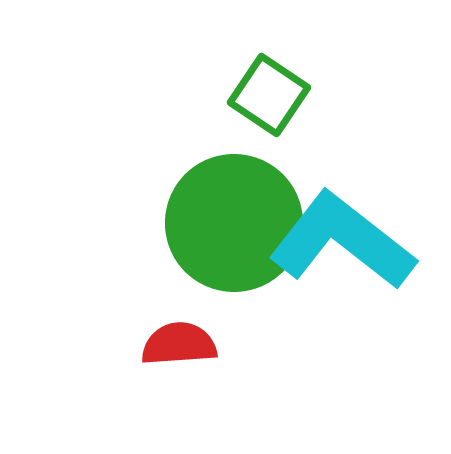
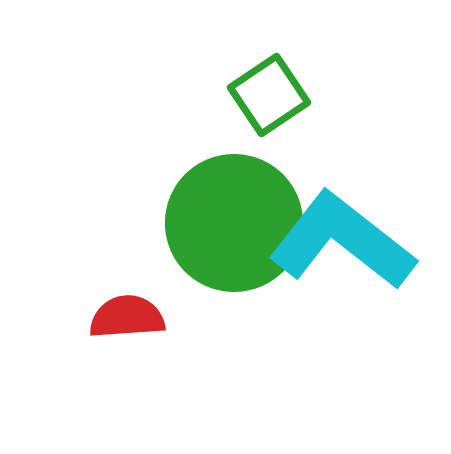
green square: rotated 22 degrees clockwise
red semicircle: moved 52 px left, 27 px up
